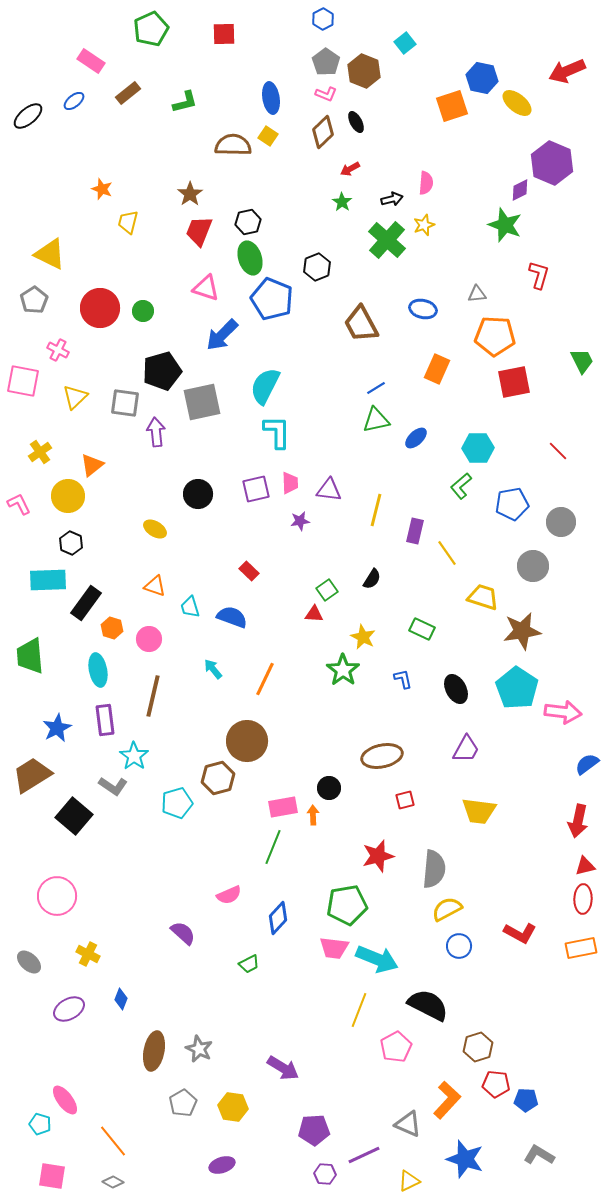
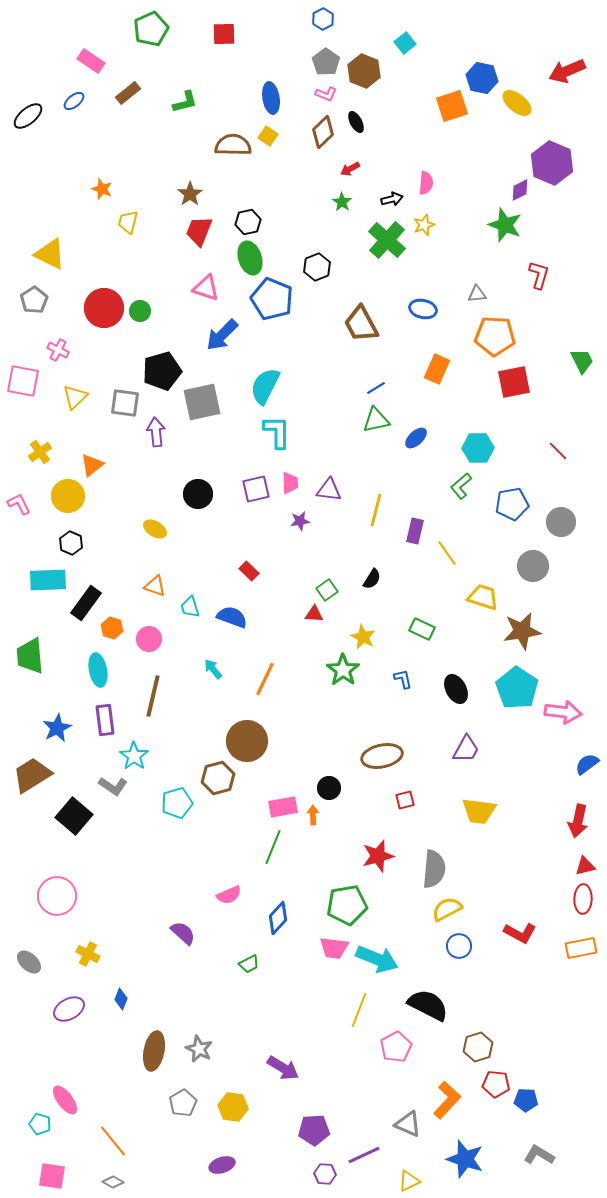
red circle at (100, 308): moved 4 px right
green circle at (143, 311): moved 3 px left
